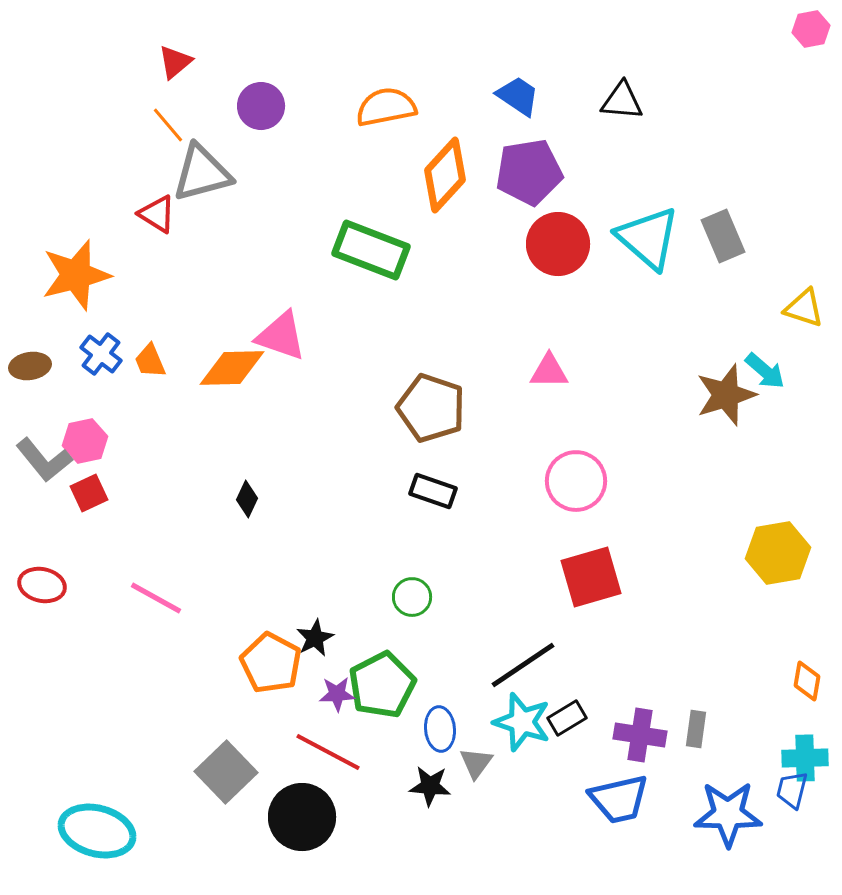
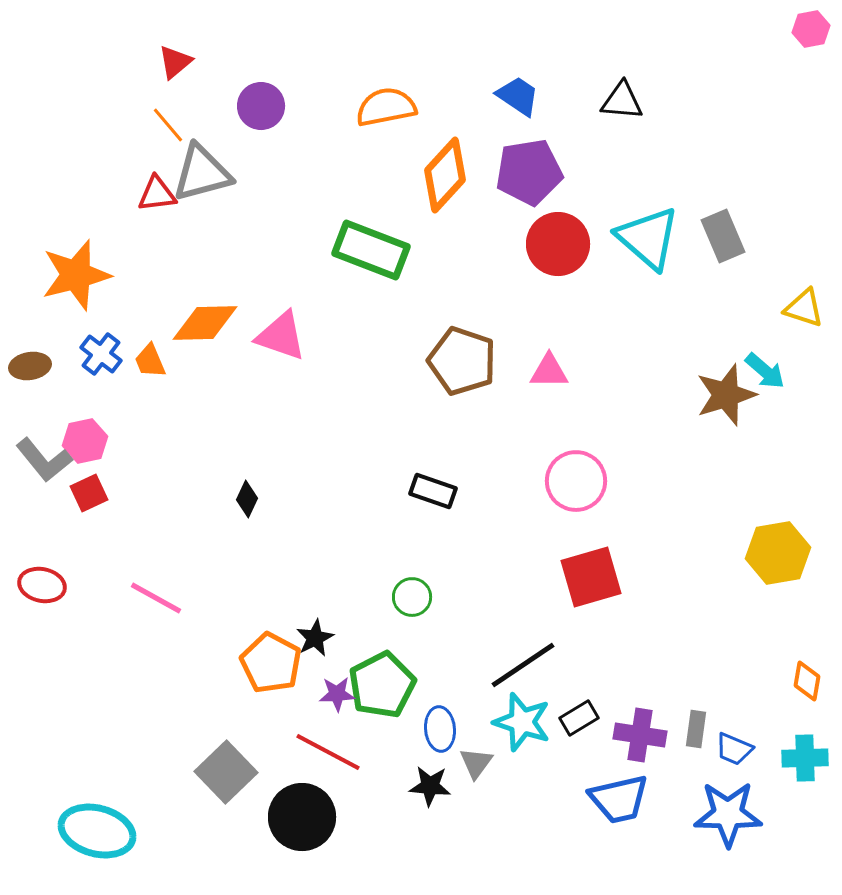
red triangle at (157, 214): moved 20 px up; rotated 39 degrees counterclockwise
orange diamond at (232, 368): moved 27 px left, 45 px up
brown pentagon at (431, 408): moved 31 px right, 47 px up
black rectangle at (567, 718): moved 12 px right
blue trapezoid at (792, 790): moved 58 px left, 41 px up; rotated 81 degrees counterclockwise
